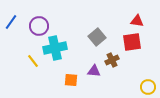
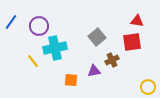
purple triangle: rotated 16 degrees counterclockwise
